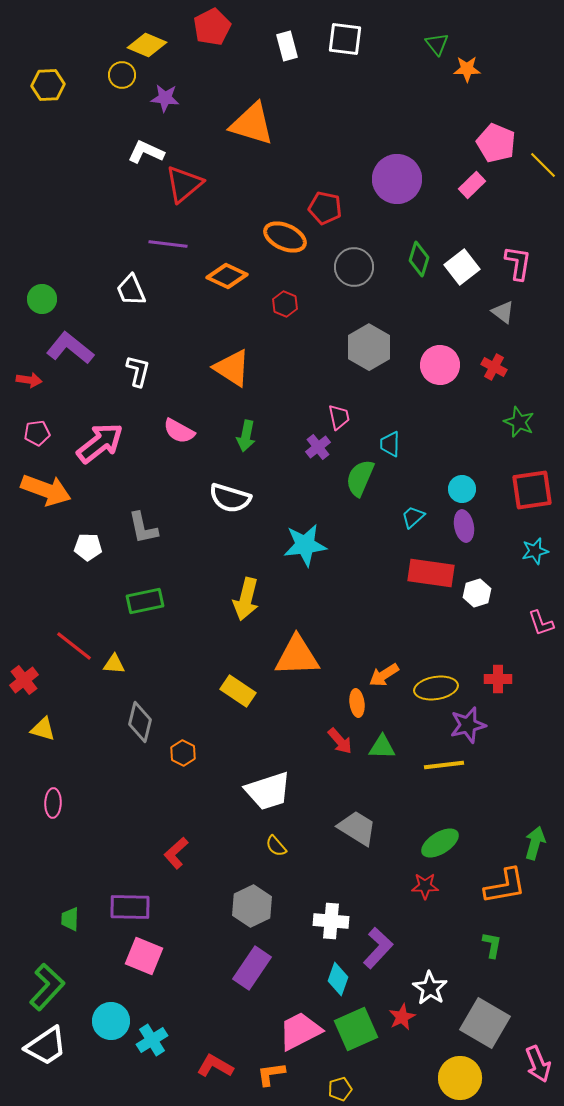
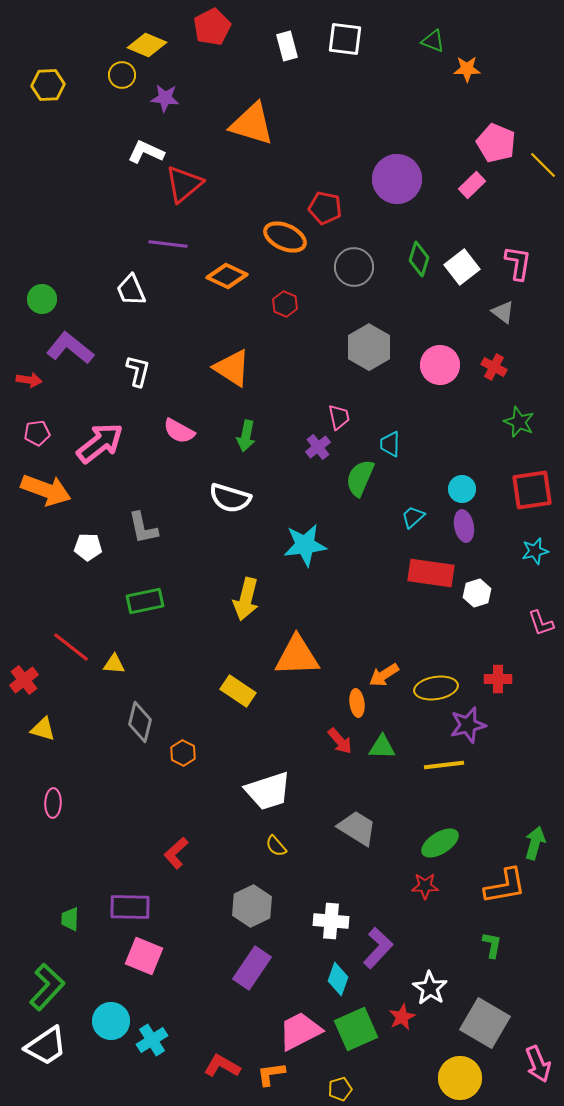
green triangle at (437, 44): moved 4 px left, 3 px up; rotated 30 degrees counterclockwise
red line at (74, 646): moved 3 px left, 1 px down
red L-shape at (215, 1066): moved 7 px right
